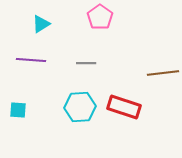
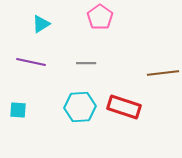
purple line: moved 2 px down; rotated 8 degrees clockwise
